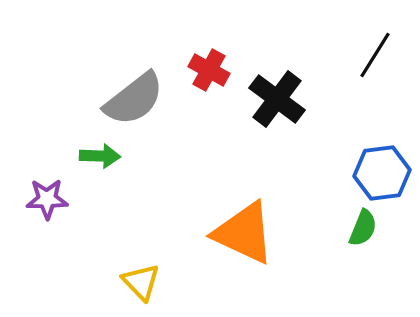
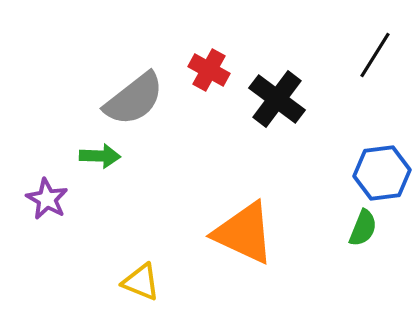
purple star: rotated 30 degrees clockwise
yellow triangle: rotated 24 degrees counterclockwise
